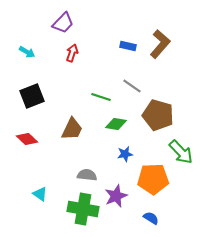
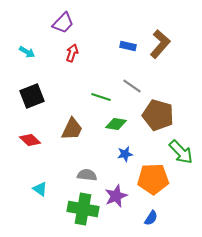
red diamond: moved 3 px right, 1 px down
cyan triangle: moved 5 px up
blue semicircle: rotated 91 degrees clockwise
